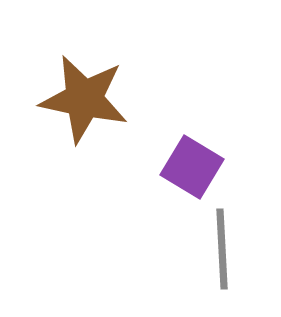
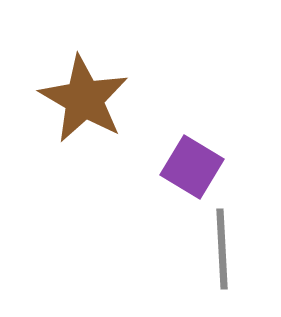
brown star: rotated 18 degrees clockwise
